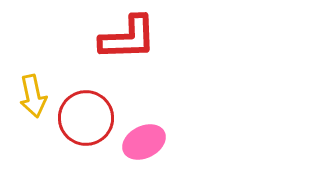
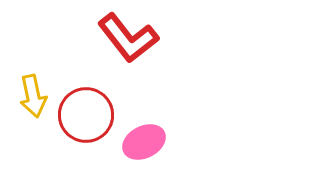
red L-shape: rotated 54 degrees clockwise
red circle: moved 3 px up
